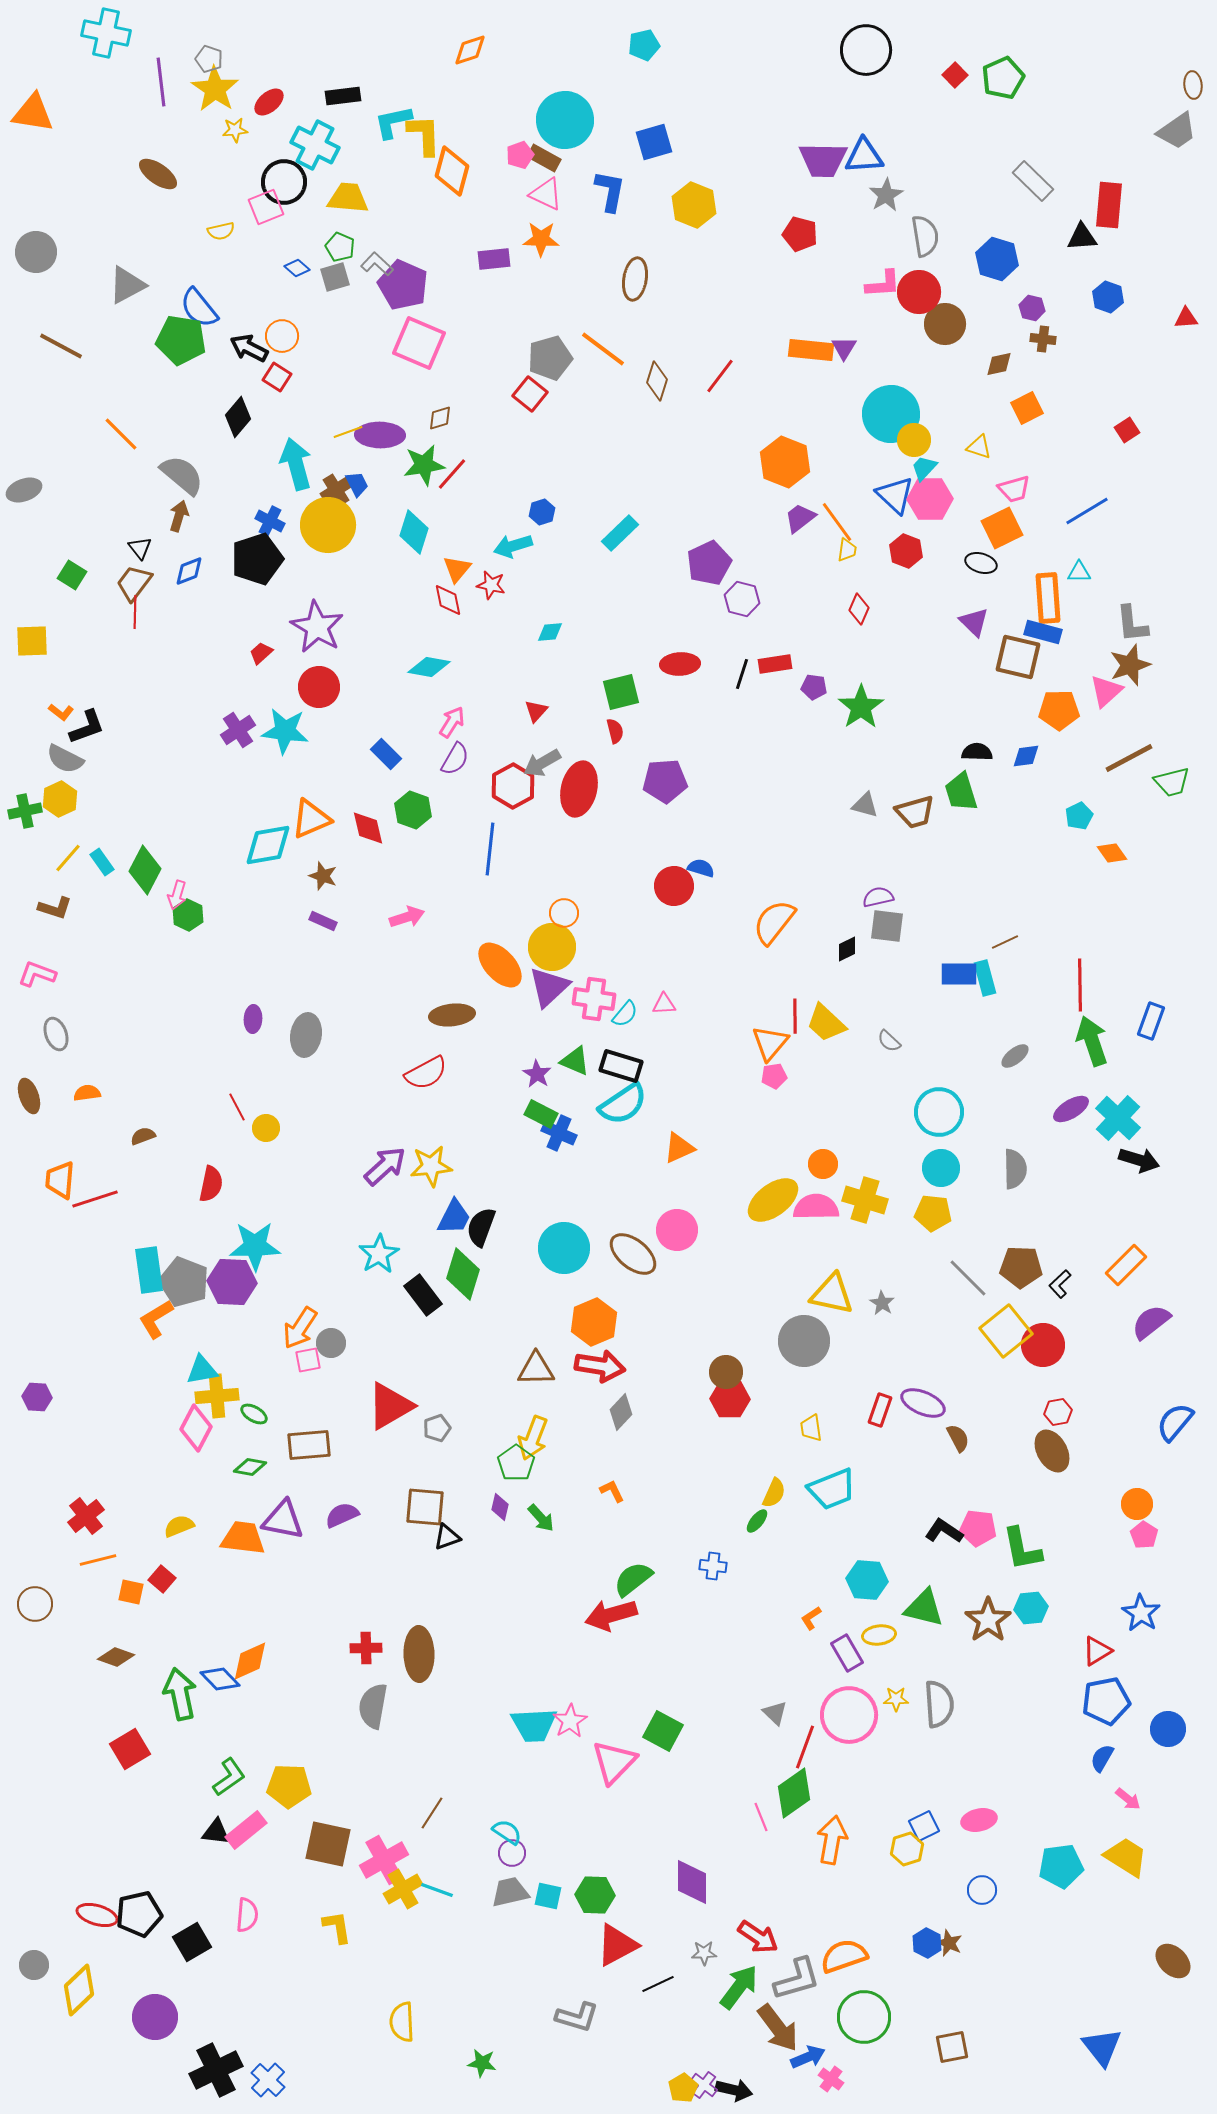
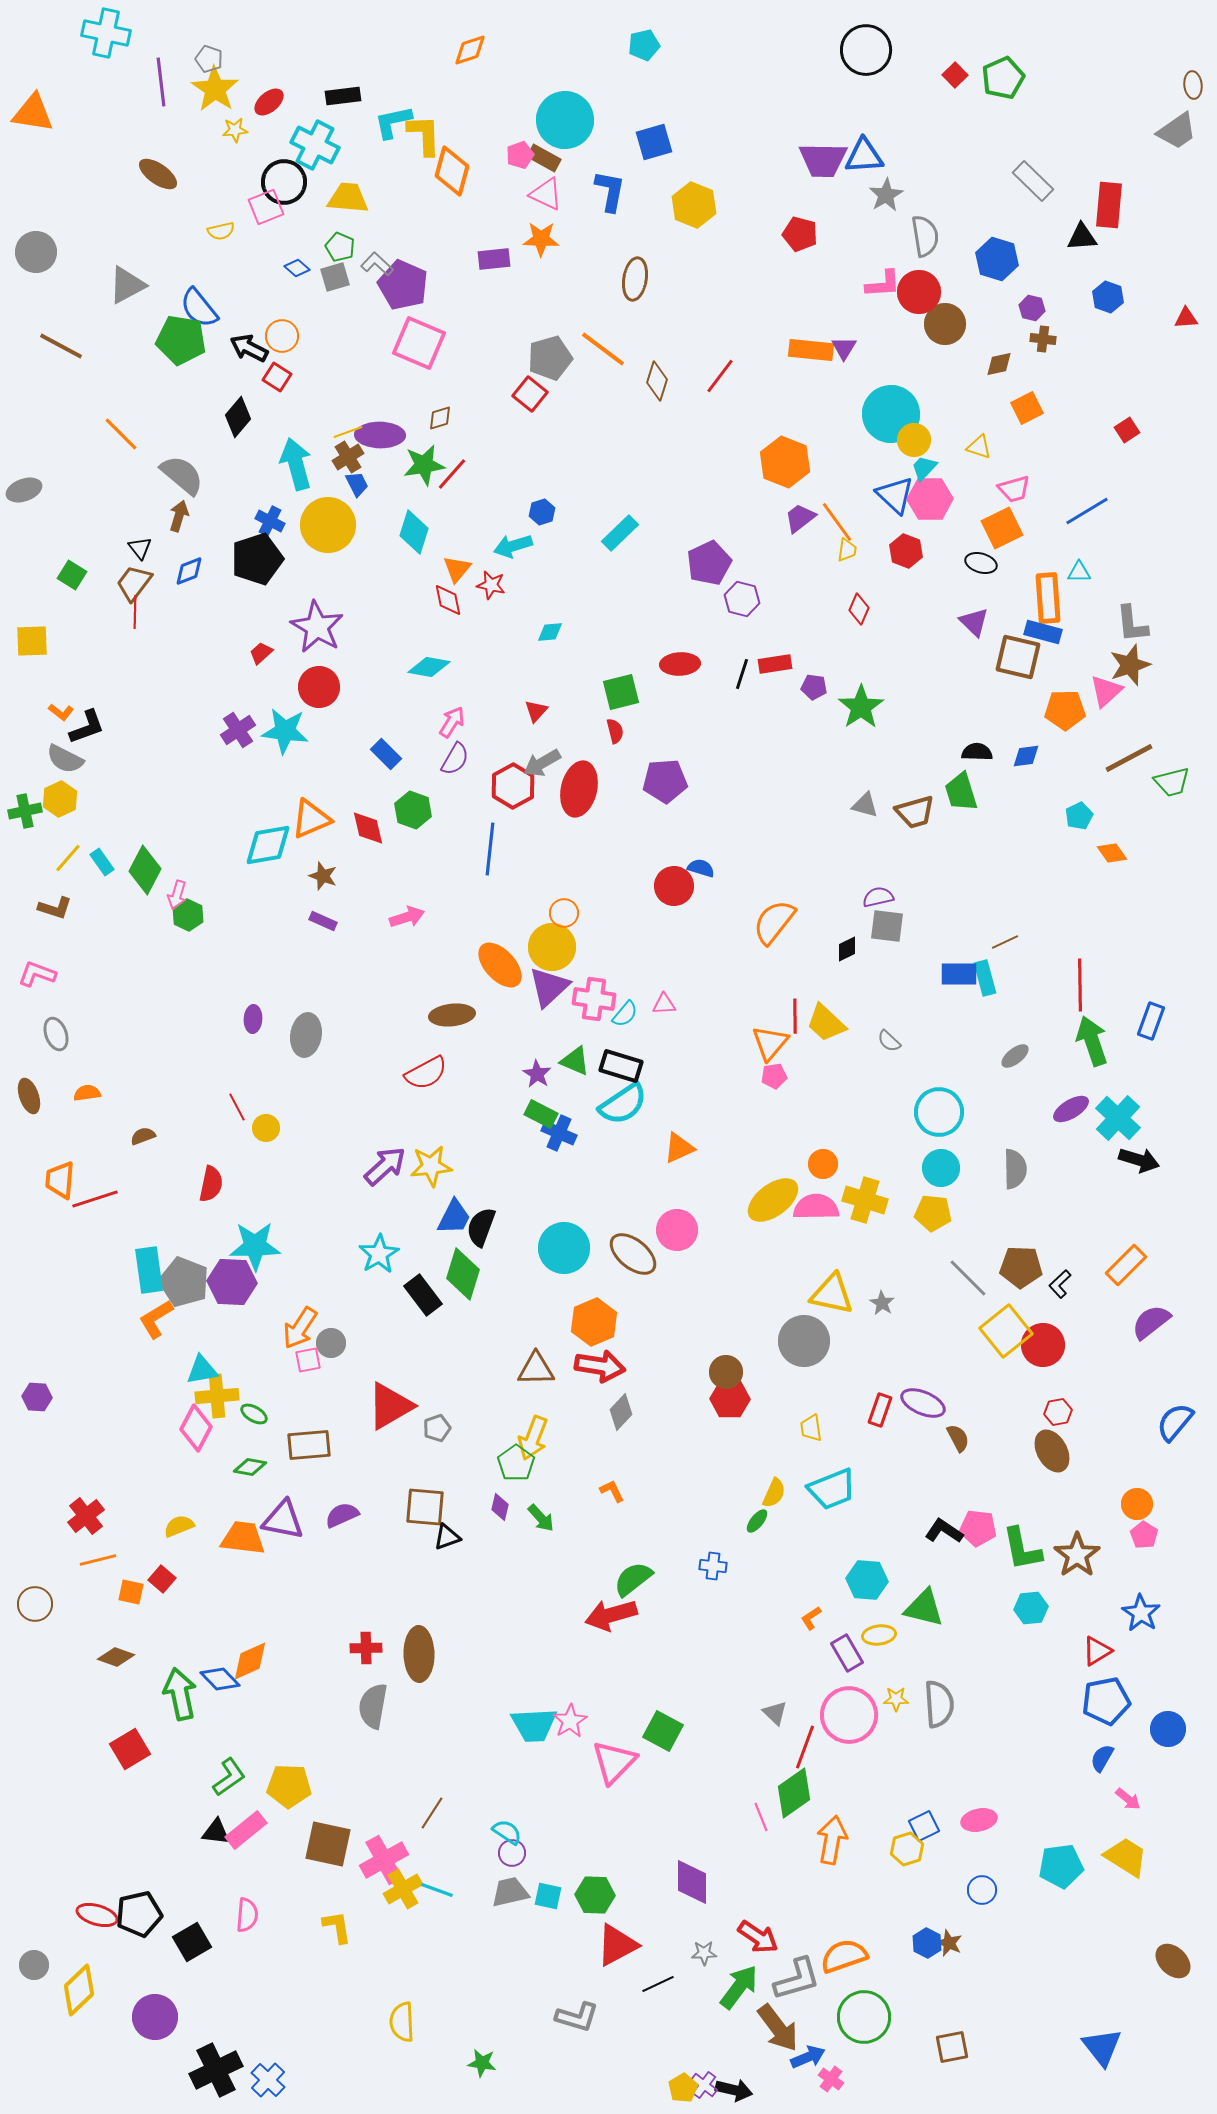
brown cross at (336, 490): moved 12 px right, 33 px up
orange pentagon at (1059, 710): moved 6 px right
brown star at (988, 1620): moved 89 px right, 65 px up
